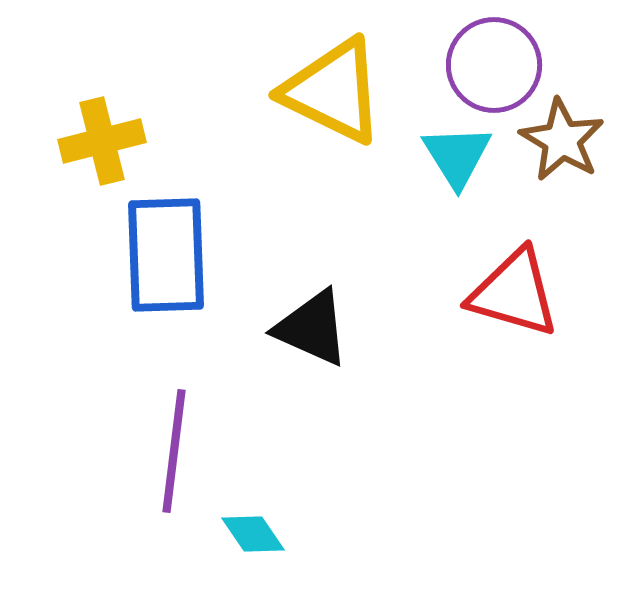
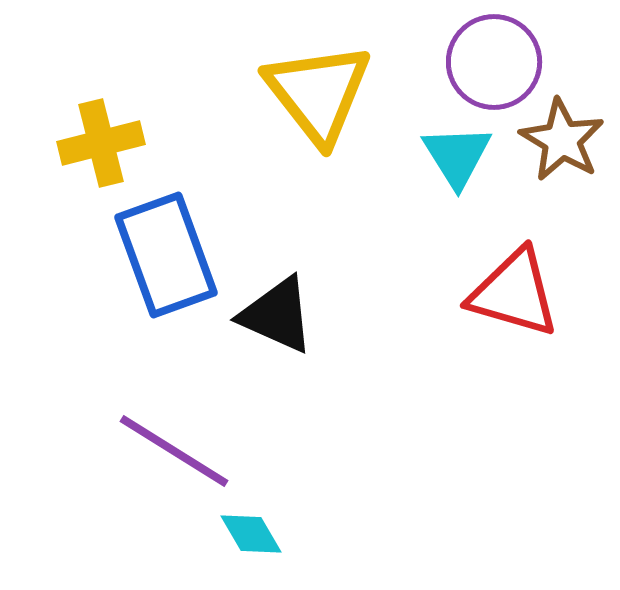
purple circle: moved 3 px up
yellow triangle: moved 15 px left, 2 px down; rotated 26 degrees clockwise
yellow cross: moved 1 px left, 2 px down
blue rectangle: rotated 18 degrees counterclockwise
black triangle: moved 35 px left, 13 px up
purple line: rotated 65 degrees counterclockwise
cyan diamond: moved 2 px left; rotated 4 degrees clockwise
